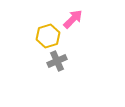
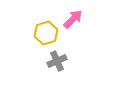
yellow hexagon: moved 2 px left, 3 px up
